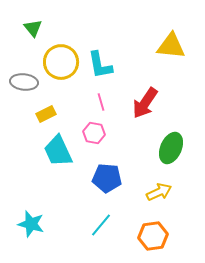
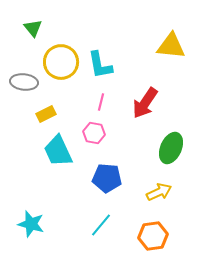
pink line: rotated 30 degrees clockwise
